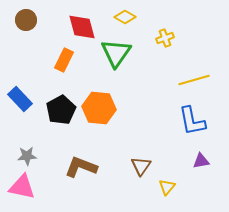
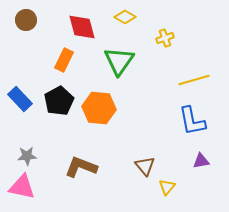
green triangle: moved 3 px right, 8 px down
black pentagon: moved 2 px left, 9 px up
brown triangle: moved 4 px right; rotated 15 degrees counterclockwise
